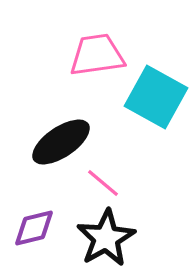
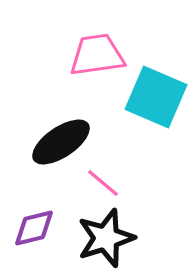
cyan square: rotated 6 degrees counterclockwise
black star: rotated 12 degrees clockwise
